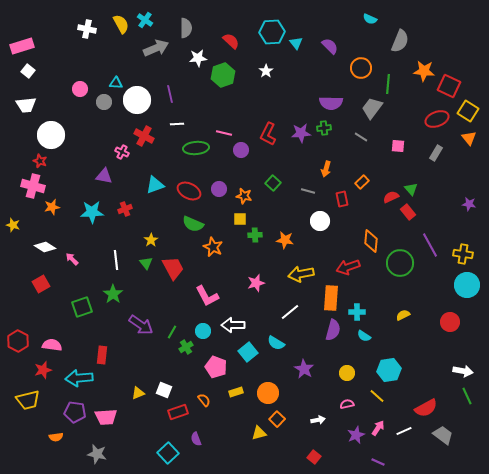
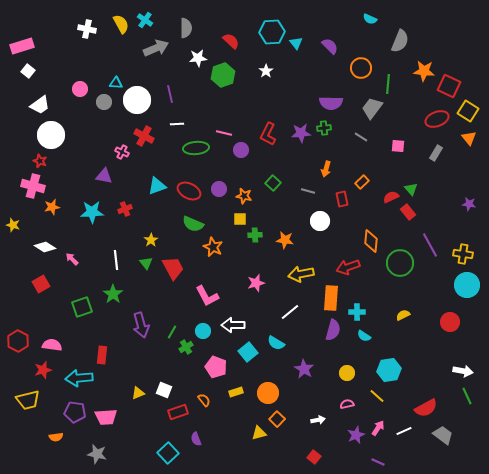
white trapezoid at (26, 105): moved 14 px right; rotated 30 degrees counterclockwise
cyan triangle at (155, 185): moved 2 px right, 1 px down
purple arrow at (141, 325): rotated 40 degrees clockwise
